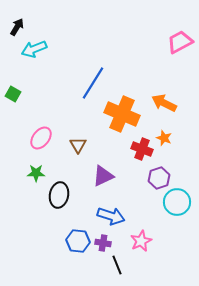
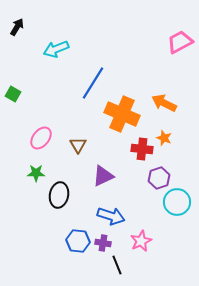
cyan arrow: moved 22 px right
red cross: rotated 15 degrees counterclockwise
